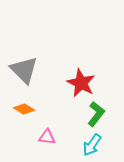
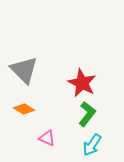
red star: moved 1 px right
green L-shape: moved 9 px left
pink triangle: moved 1 px down; rotated 18 degrees clockwise
